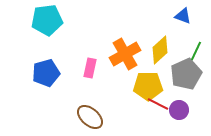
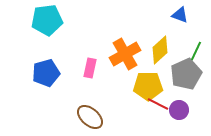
blue triangle: moved 3 px left, 1 px up
